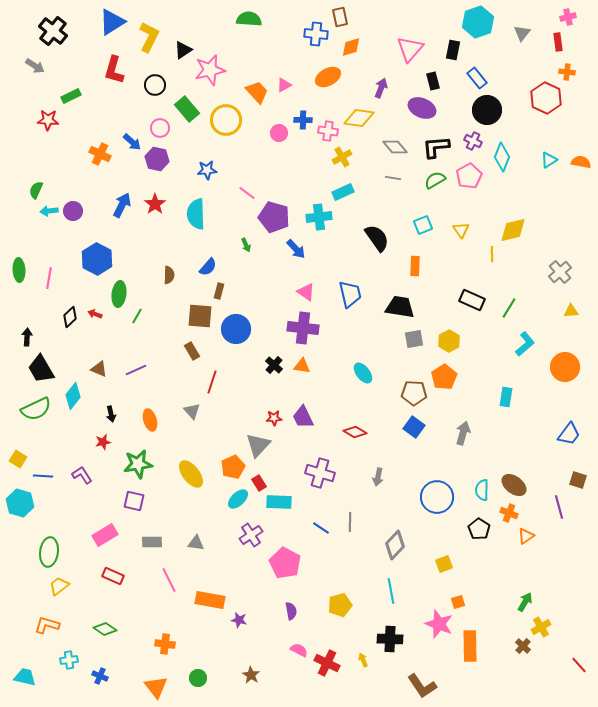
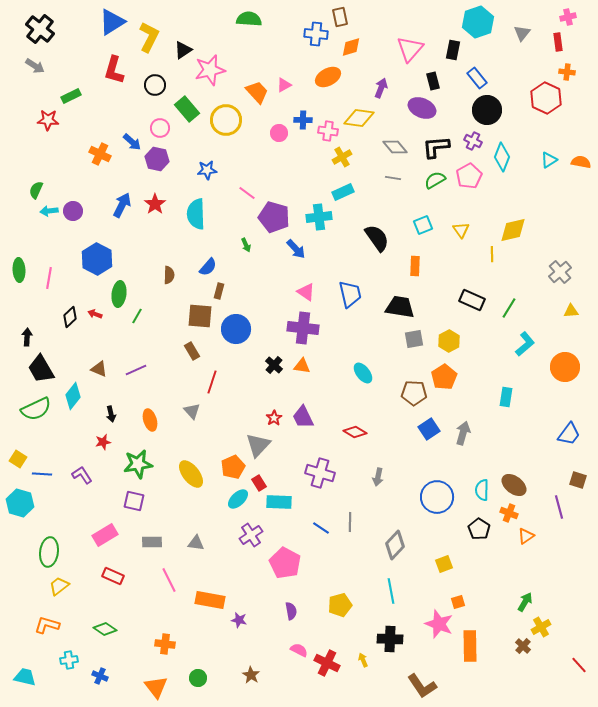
black cross at (53, 31): moved 13 px left, 2 px up
red star at (274, 418): rotated 28 degrees counterclockwise
blue square at (414, 427): moved 15 px right, 2 px down; rotated 20 degrees clockwise
blue line at (43, 476): moved 1 px left, 2 px up
